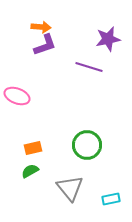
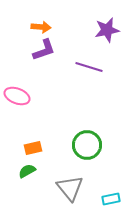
purple star: moved 1 px left, 9 px up
purple L-shape: moved 1 px left, 5 px down
green semicircle: moved 3 px left
